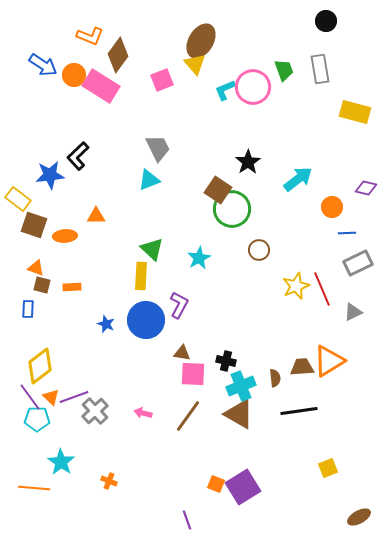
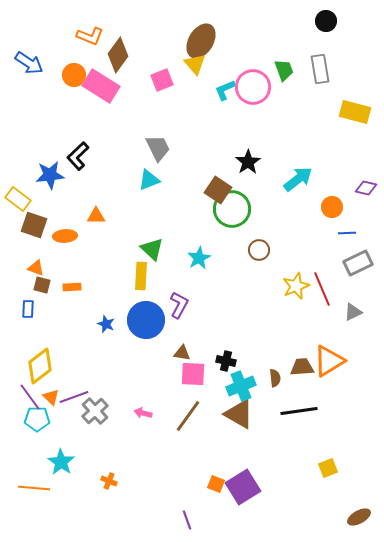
blue arrow at (43, 65): moved 14 px left, 2 px up
